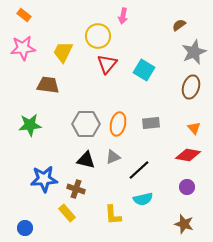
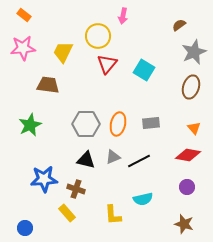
green star: rotated 20 degrees counterclockwise
black line: moved 9 px up; rotated 15 degrees clockwise
